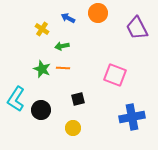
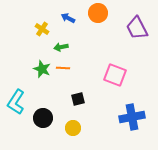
green arrow: moved 1 px left, 1 px down
cyan L-shape: moved 3 px down
black circle: moved 2 px right, 8 px down
